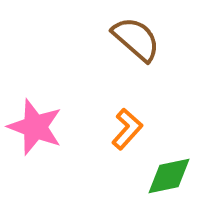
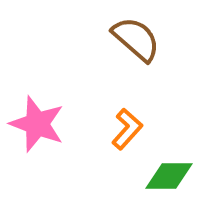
pink star: moved 2 px right, 3 px up
green diamond: rotated 12 degrees clockwise
